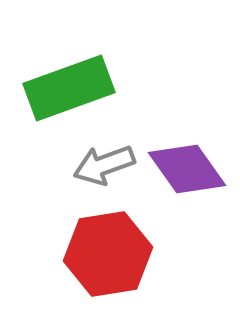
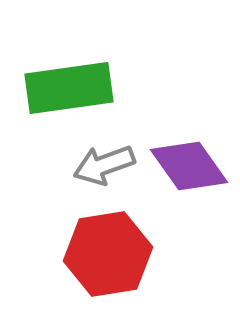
green rectangle: rotated 12 degrees clockwise
purple diamond: moved 2 px right, 3 px up
